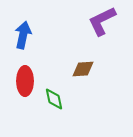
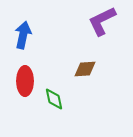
brown diamond: moved 2 px right
